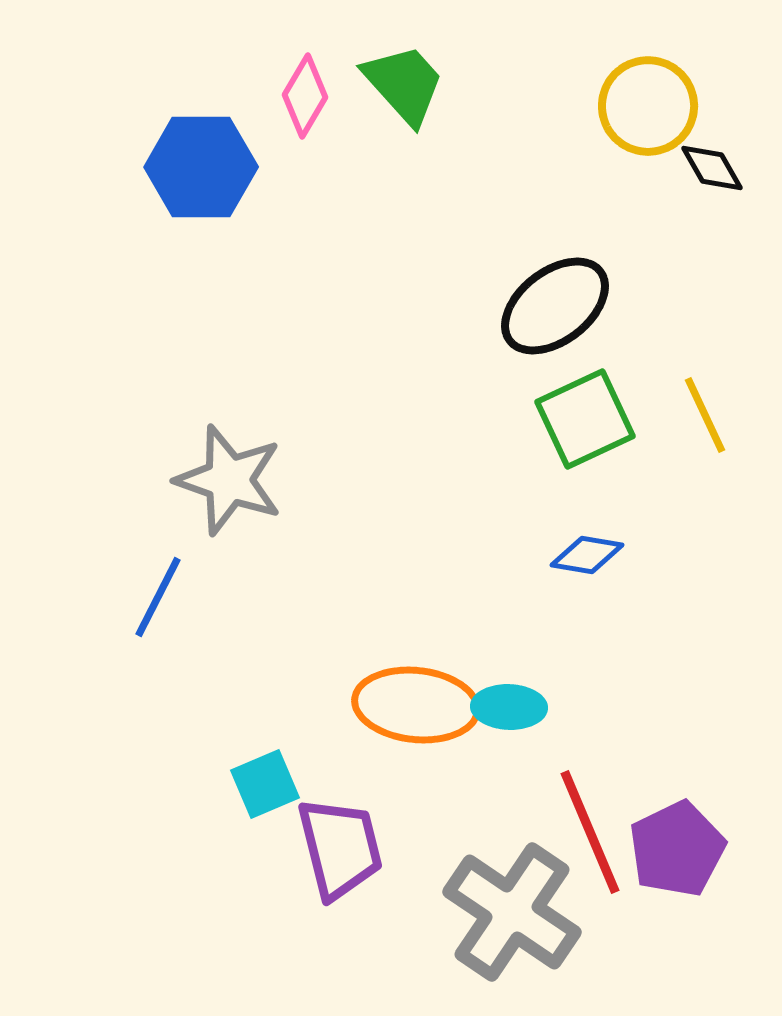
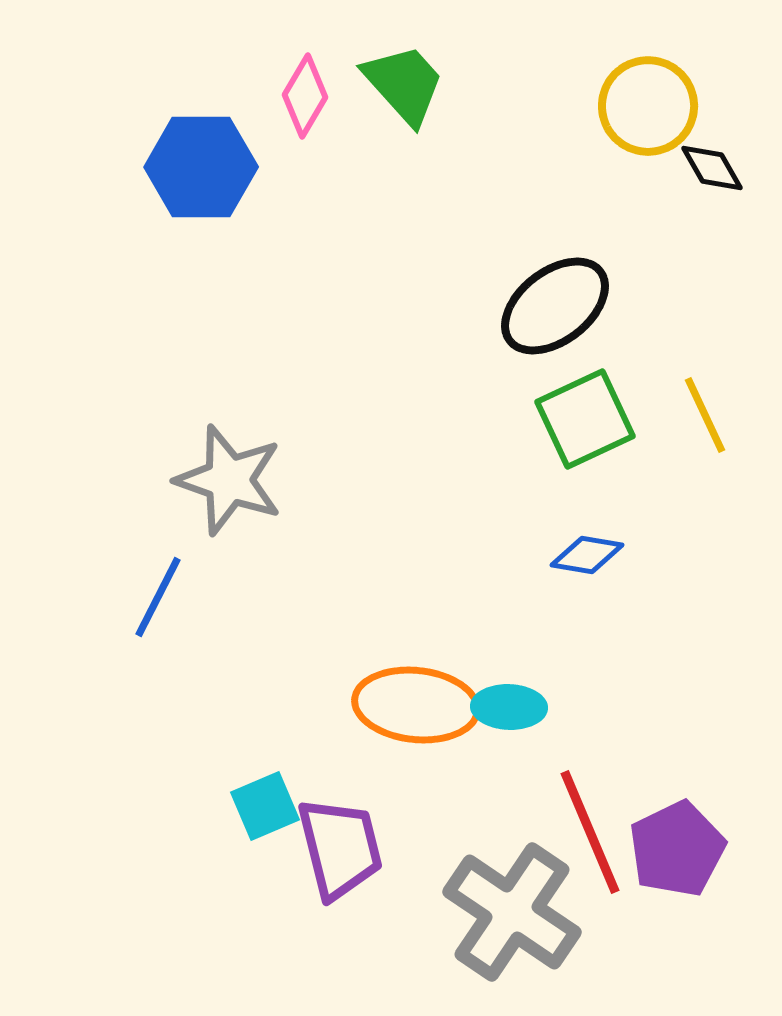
cyan square: moved 22 px down
